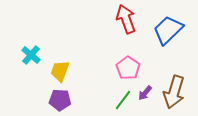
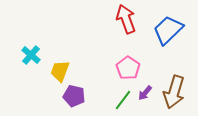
purple pentagon: moved 14 px right, 4 px up; rotated 10 degrees clockwise
